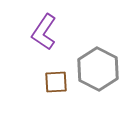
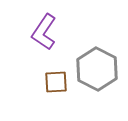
gray hexagon: moved 1 px left
